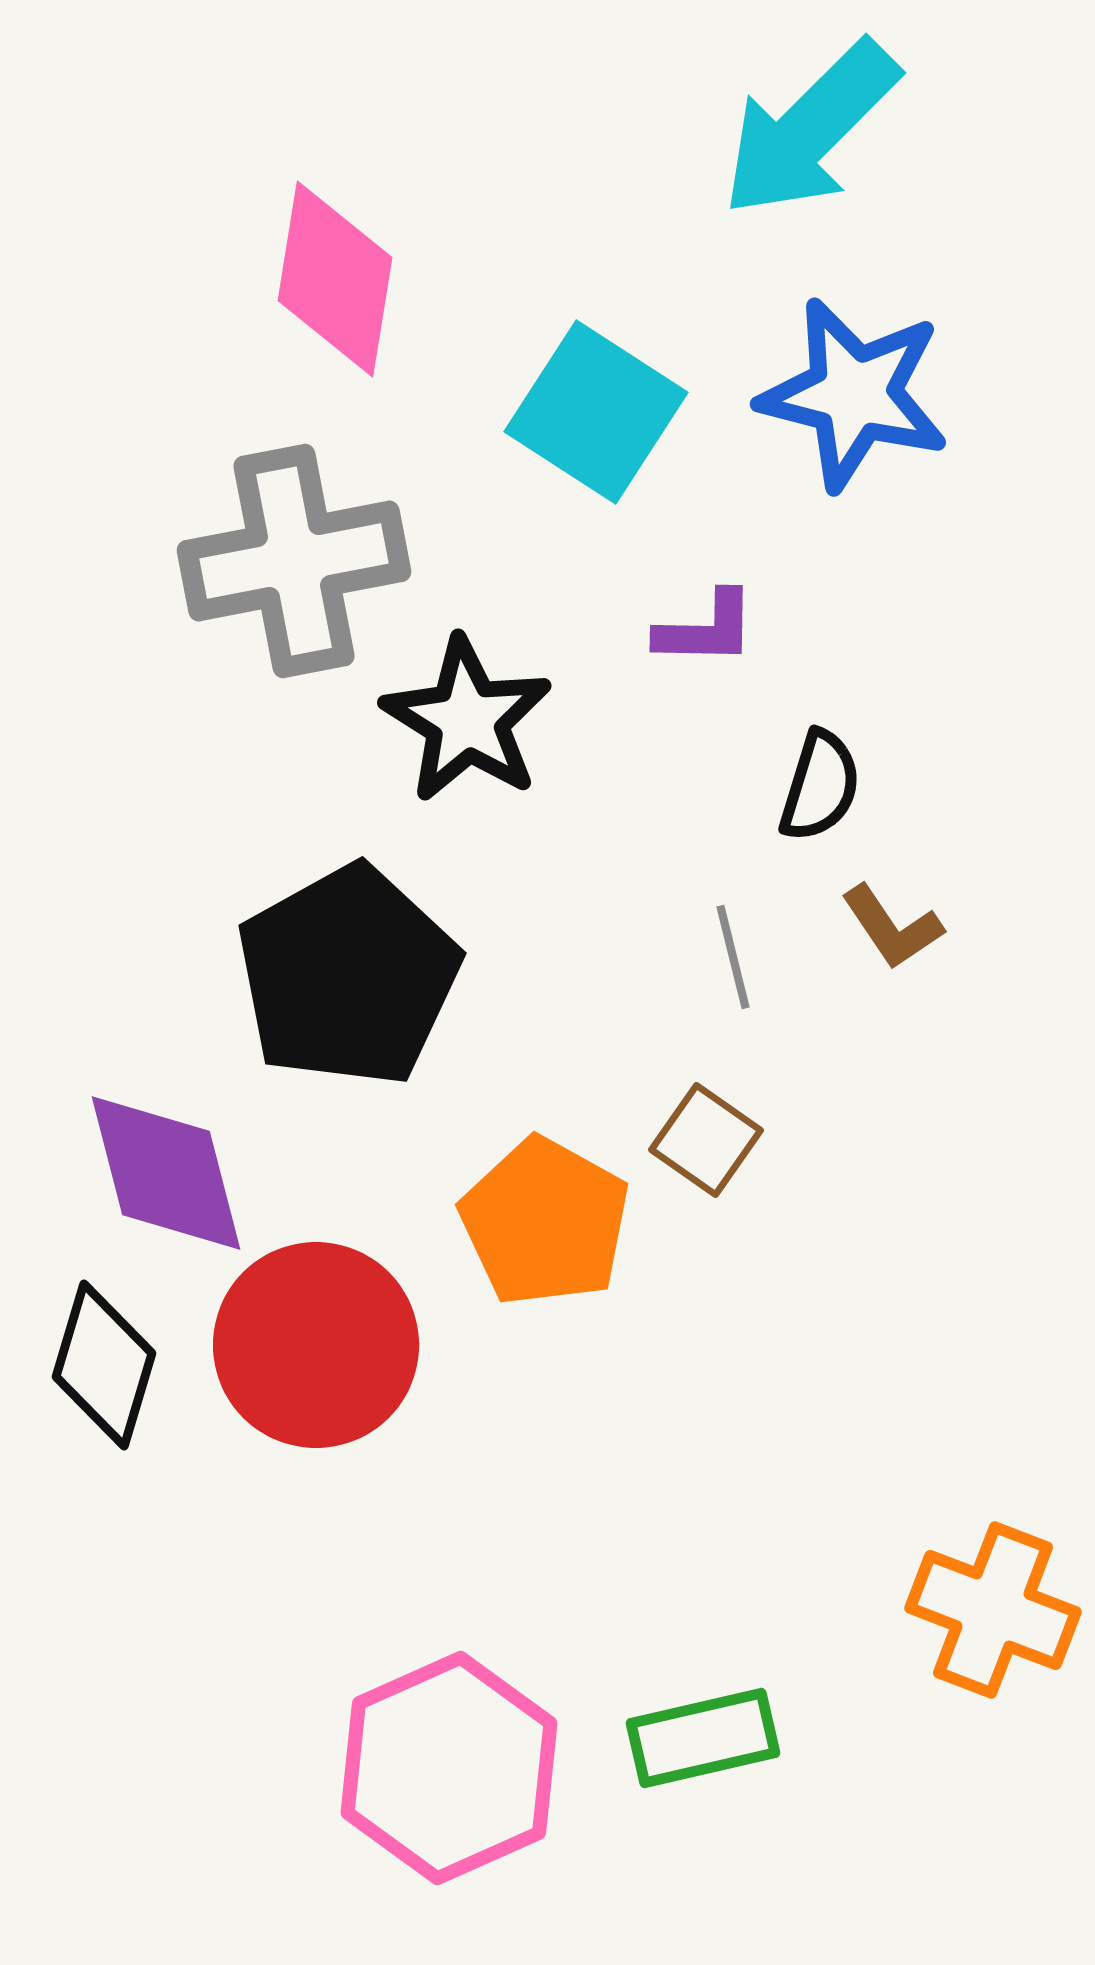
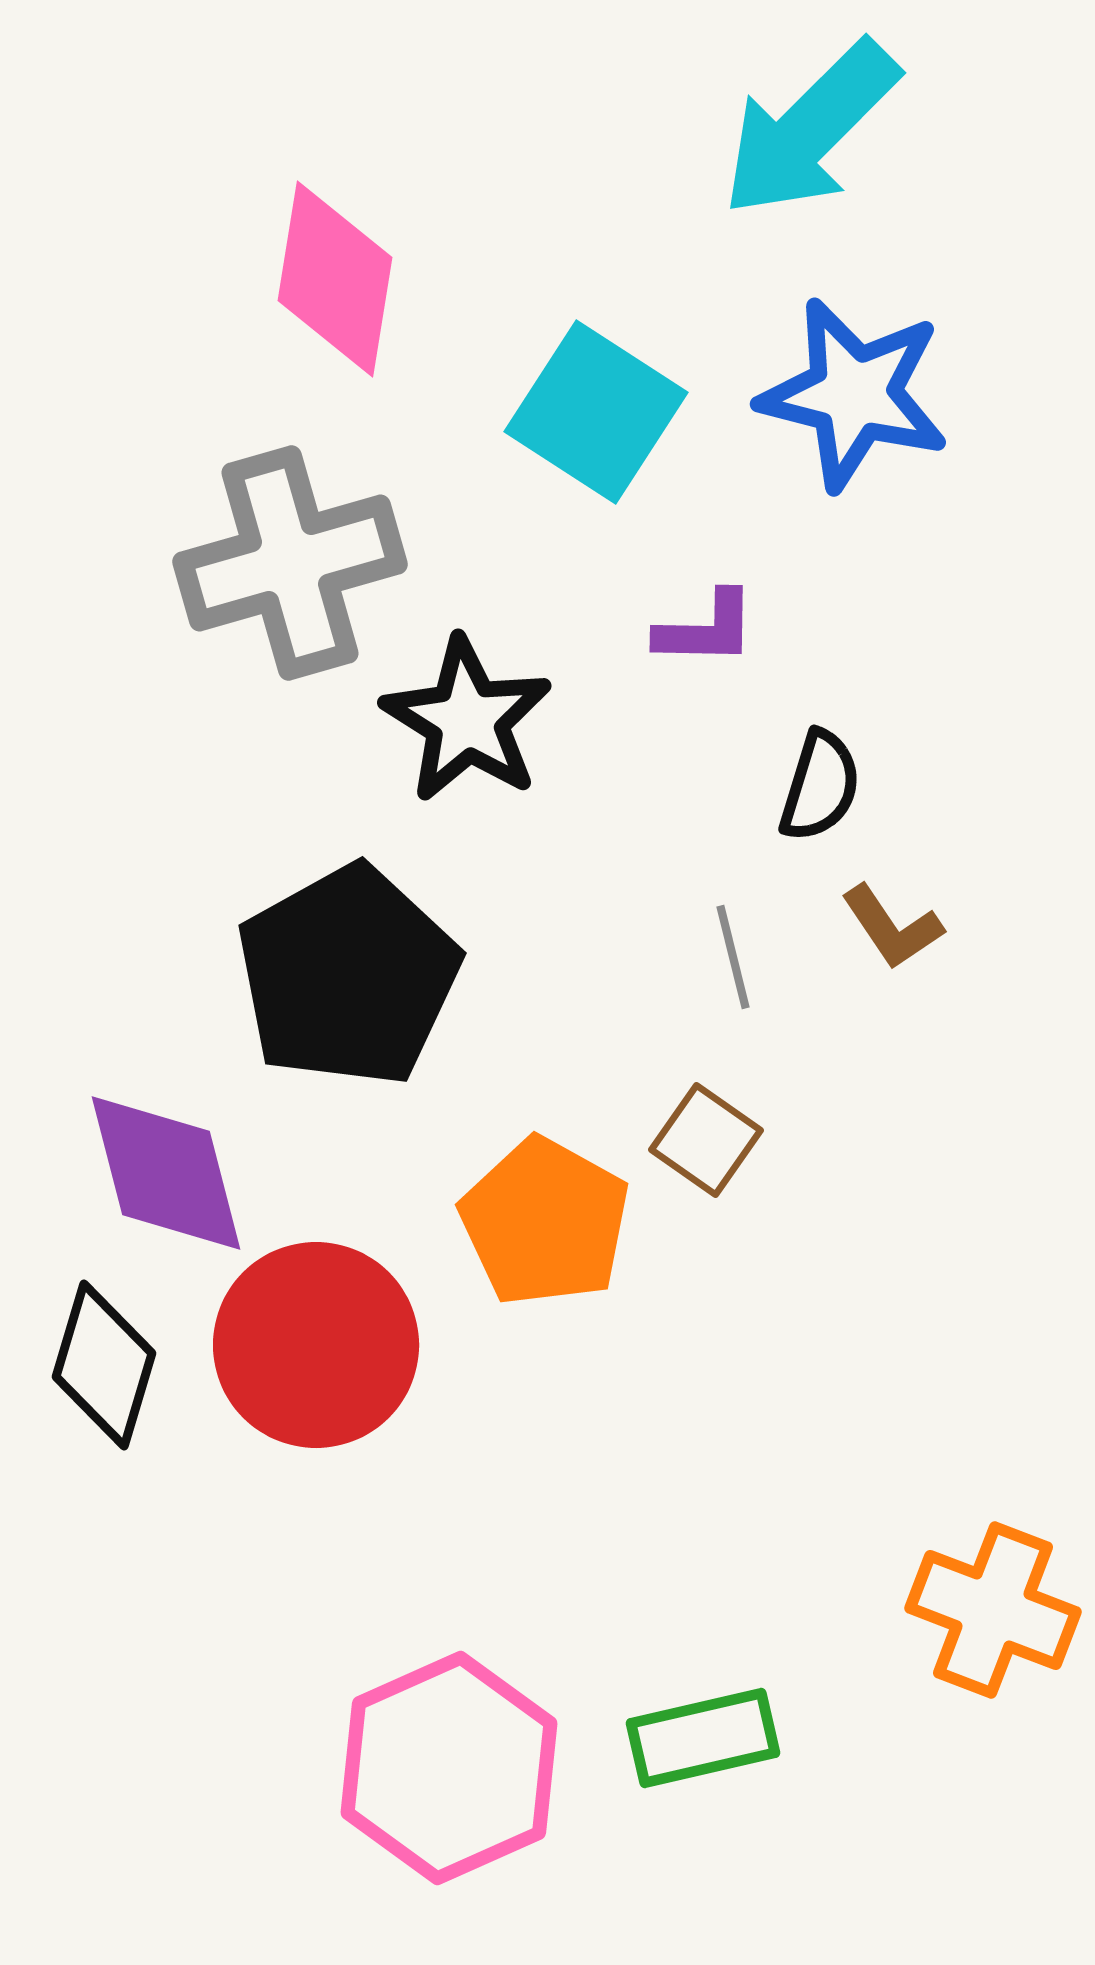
gray cross: moved 4 px left, 2 px down; rotated 5 degrees counterclockwise
